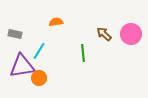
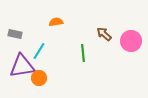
pink circle: moved 7 px down
